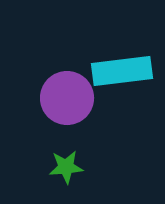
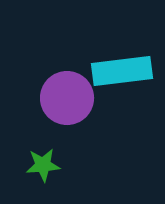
green star: moved 23 px left, 2 px up
